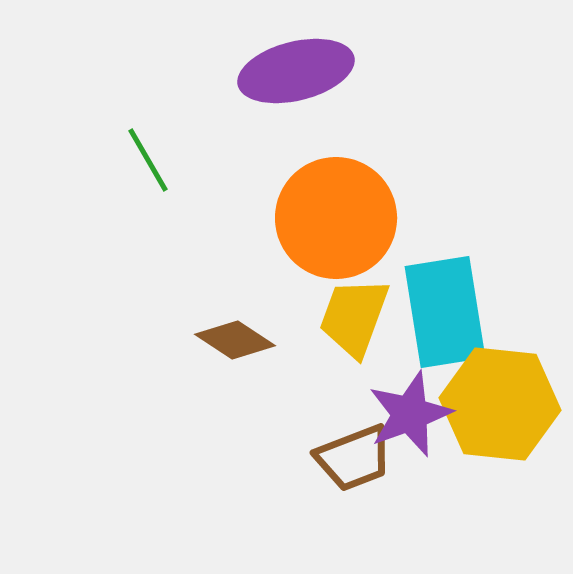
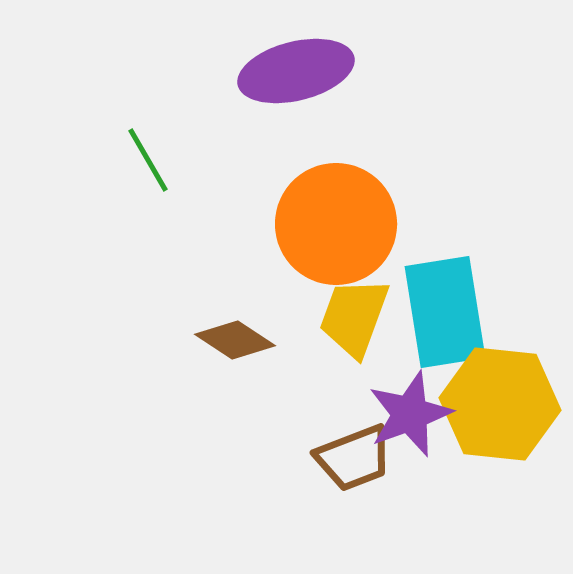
orange circle: moved 6 px down
